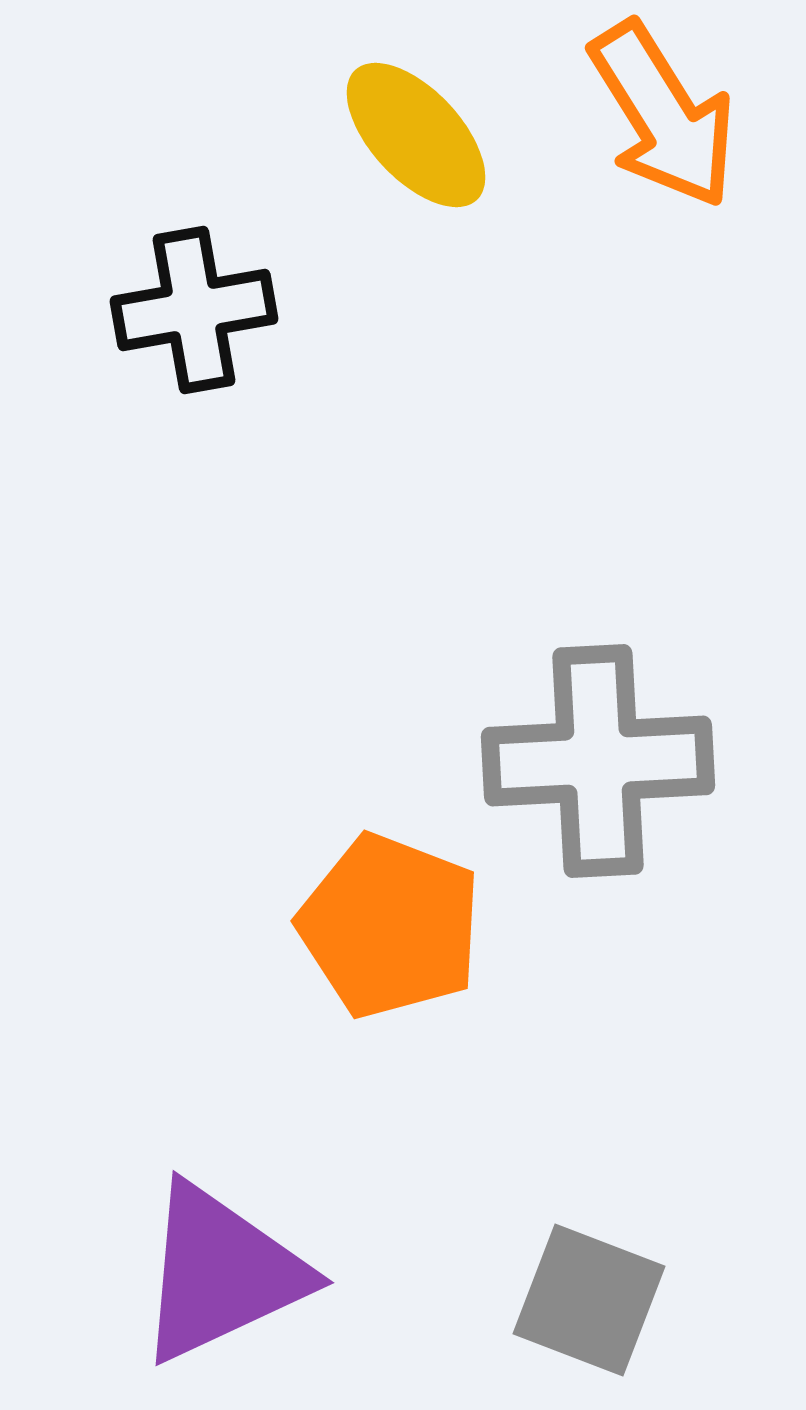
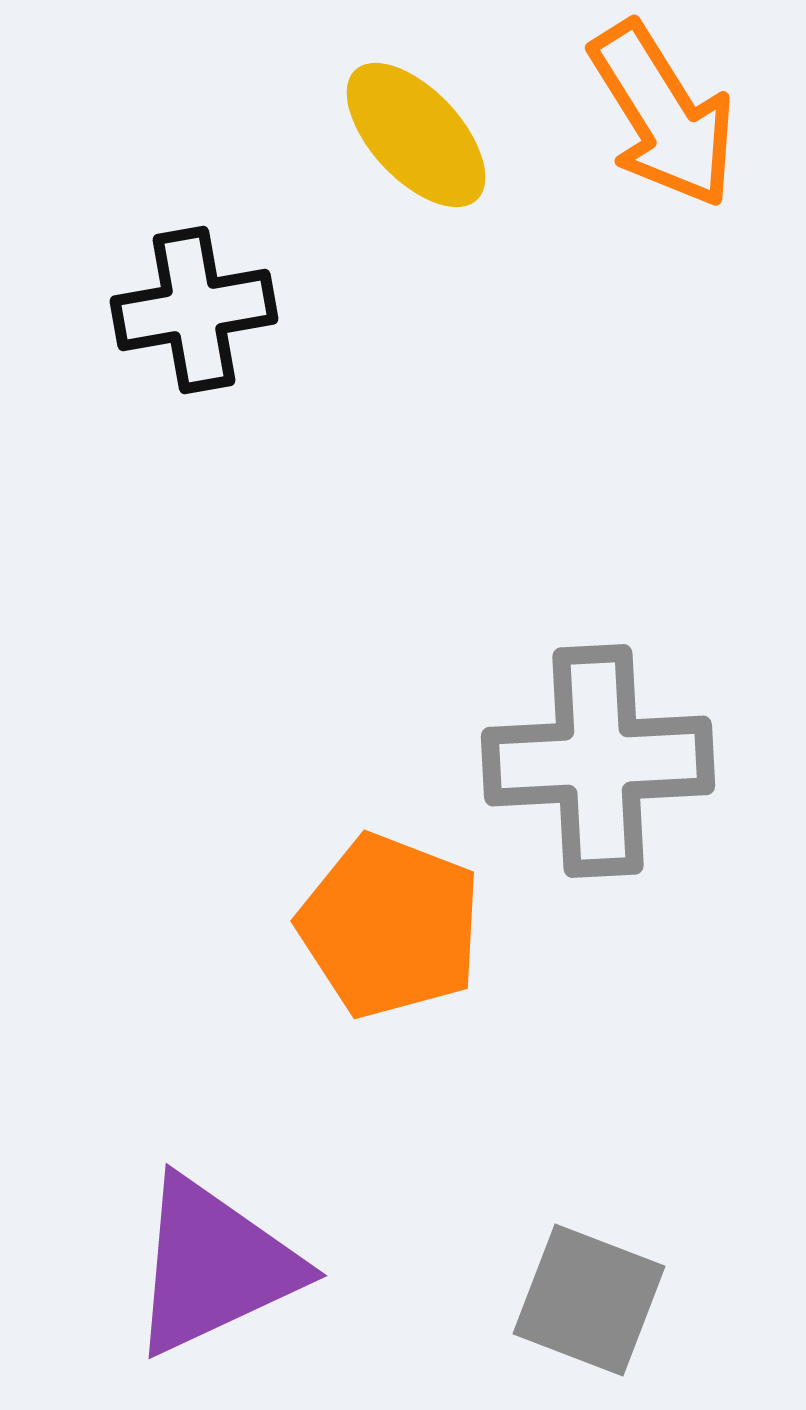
purple triangle: moved 7 px left, 7 px up
